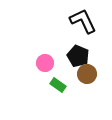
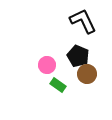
pink circle: moved 2 px right, 2 px down
